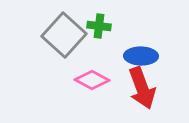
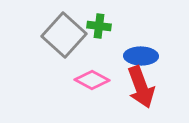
red arrow: moved 1 px left, 1 px up
